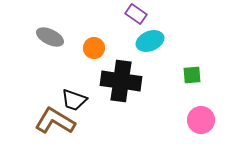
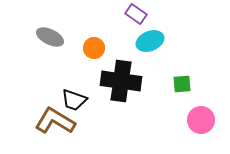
green square: moved 10 px left, 9 px down
